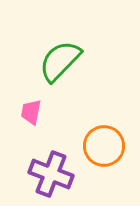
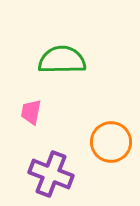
green semicircle: moved 2 px right, 1 px up; rotated 45 degrees clockwise
orange circle: moved 7 px right, 4 px up
